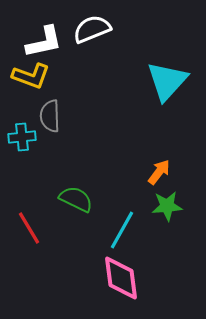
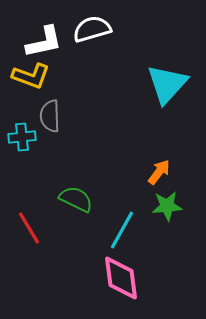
white semicircle: rotated 6 degrees clockwise
cyan triangle: moved 3 px down
